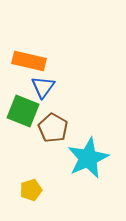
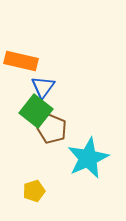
orange rectangle: moved 8 px left
green square: moved 13 px right; rotated 16 degrees clockwise
brown pentagon: moved 1 px left, 1 px down; rotated 8 degrees counterclockwise
yellow pentagon: moved 3 px right, 1 px down
